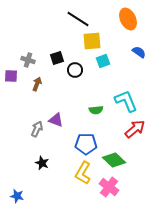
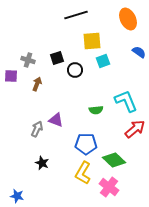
black line: moved 2 px left, 4 px up; rotated 50 degrees counterclockwise
